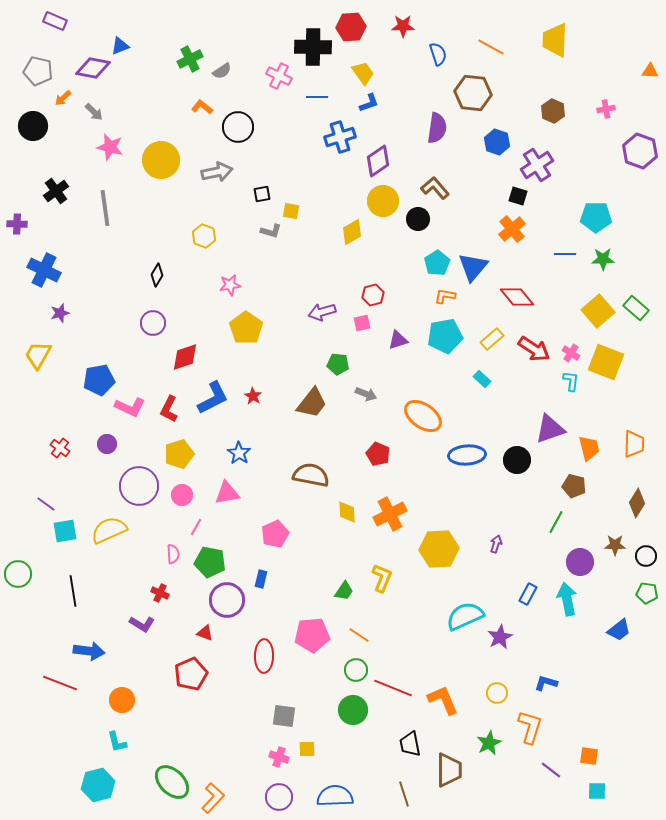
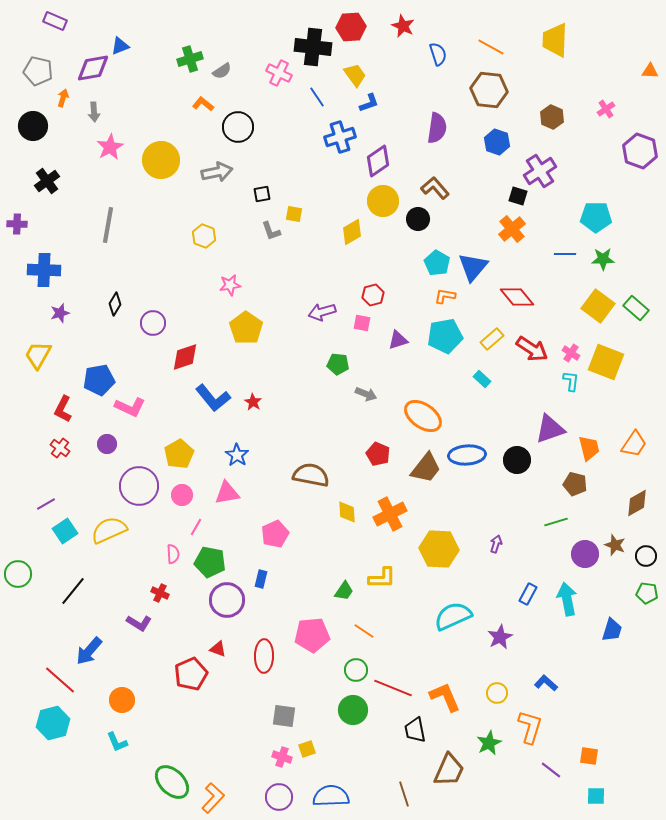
red star at (403, 26): rotated 25 degrees clockwise
black cross at (313, 47): rotated 6 degrees clockwise
green cross at (190, 59): rotated 10 degrees clockwise
purple diamond at (93, 68): rotated 20 degrees counterclockwise
yellow trapezoid at (363, 73): moved 8 px left, 2 px down
pink cross at (279, 76): moved 3 px up
brown hexagon at (473, 93): moved 16 px right, 3 px up
blue line at (317, 97): rotated 55 degrees clockwise
orange arrow at (63, 98): rotated 150 degrees clockwise
orange L-shape at (202, 107): moved 1 px right, 3 px up
pink cross at (606, 109): rotated 24 degrees counterclockwise
brown hexagon at (553, 111): moved 1 px left, 6 px down
gray arrow at (94, 112): rotated 42 degrees clockwise
pink star at (110, 147): rotated 28 degrees clockwise
purple cross at (537, 165): moved 3 px right, 6 px down
black cross at (56, 191): moved 9 px left, 10 px up
gray line at (105, 208): moved 3 px right, 17 px down; rotated 18 degrees clockwise
yellow square at (291, 211): moved 3 px right, 3 px down
gray L-shape at (271, 231): rotated 55 degrees clockwise
cyan pentagon at (437, 263): rotated 10 degrees counterclockwise
blue cross at (44, 270): rotated 24 degrees counterclockwise
black diamond at (157, 275): moved 42 px left, 29 px down
yellow square at (598, 311): moved 5 px up; rotated 12 degrees counterclockwise
pink square at (362, 323): rotated 24 degrees clockwise
red arrow at (534, 349): moved 2 px left
red star at (253, 396): moved 6 px down
blue L-shape at (213, 398): rotated 78 degrees clockwise
brown trapezoid at (312, 403): moved 114 px right, 65 px down
red L-shape at (169, 409): moved 106 px left
orange trapezoid at (634, 444): rotated 32 degrees clockwise
blue star at (239, 453): moved 2 px left, 2 px down
yellow pentagon at (179, 454): rotated 12 degrees counterclockwise
brown pentagon at (574, 486): moved 1 px right, 2 px up
brown diamond at (637, 503): rotated 28 degrees clockwise
purple line at (46, 504): rotated 66 degrees counterclockwise
green line at (556, 522): rotated 45 degrees clockwise
cyan square at (65, 531): rotated 25 degrees counterclockwise
brown star at (615, 545): rotated 20 degrees clockwise
yellow hexagon at (439, 549): rotated 6 degrees clockwise
purple circle at (580, 562): moved 5 px right, 8 px up
yellow L-shape at (382, 578): rotated 68 degrees clockwise
black line at (73, 591): rotated 48 degrees clockwise
cyan semicircle at (465, 616): moved 12 px left
purple L-shape at (142, 624): moved 3 px left, 1 px up
blue trapezoid at (619, 630): moved 7 px left; rotated 35 degrees counterclockwise
red triangle at (205, 633): moved 13 px right, 16 px down
orange line at (359, 635): moved 5 px right, 4 px up
blue arrow at (89, 651): rotated 124 degrees clockwise
red line at (60, 683): moved 3 px up; rotated 20 degrees clockwise
blue L-shape at (546, 683): rotated 25 degrees clockwise
orange L-shape at (443, 700): moved 2 px right, 3 px up
cyan L-shape at (117, 742): rotated 10 degrees counterclockwise
black trapezoid at (410, 744): moved 5 px right, 14 px up
yellow square at (307, 749): rotated 18 degrees counterclockwise
pink cross at (279, 757): moved 3 px right
brown trapezoid at (449, 770): rotated 24 degrees clockwise
cyan hexagon at (98, 785): moved 45 px left, 62 px up
cyan square at (597, 791): moved 1 px left, 5 px down
blue semicircle at (335, 796): moved 4 px left
